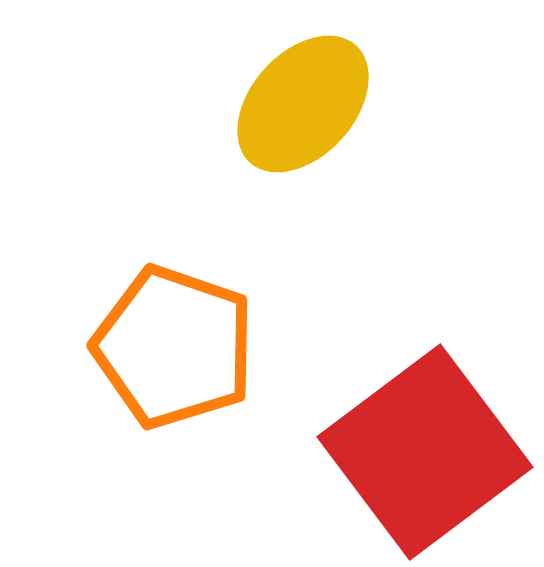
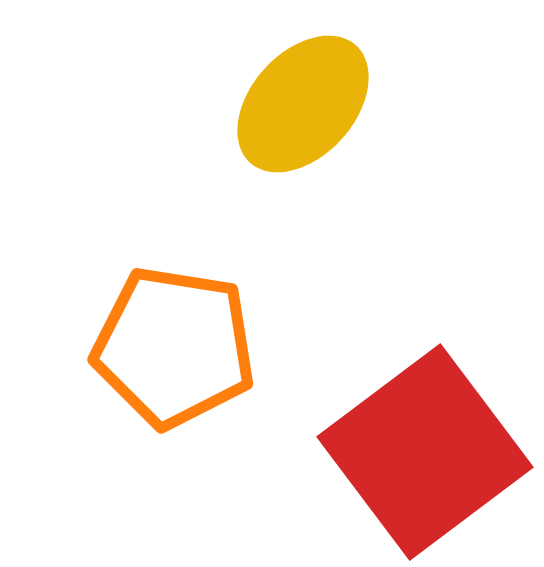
orange pentagon: rotated 10 degrees counterclockwise
